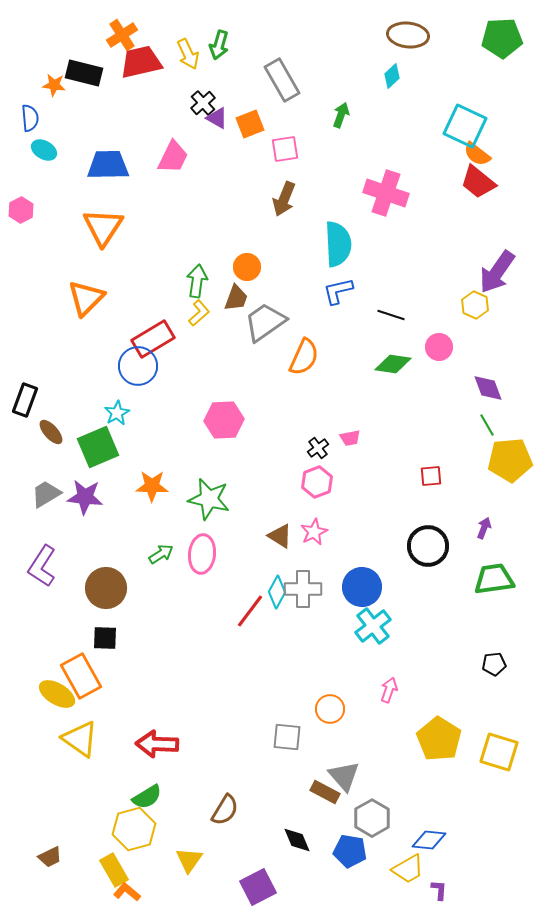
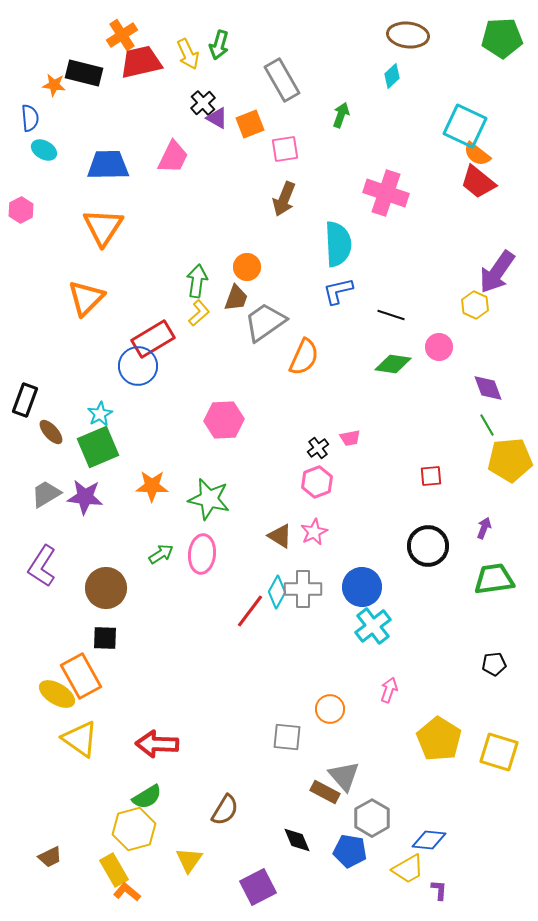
cyan star at (117, 413): moved 17 px left, 1 px down
